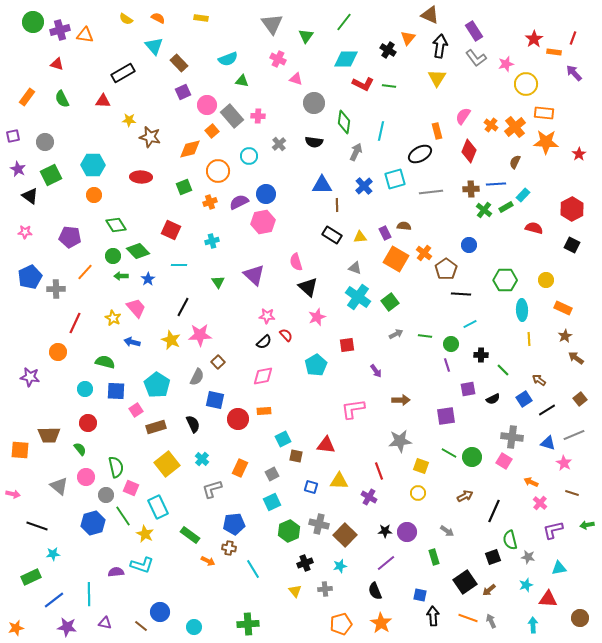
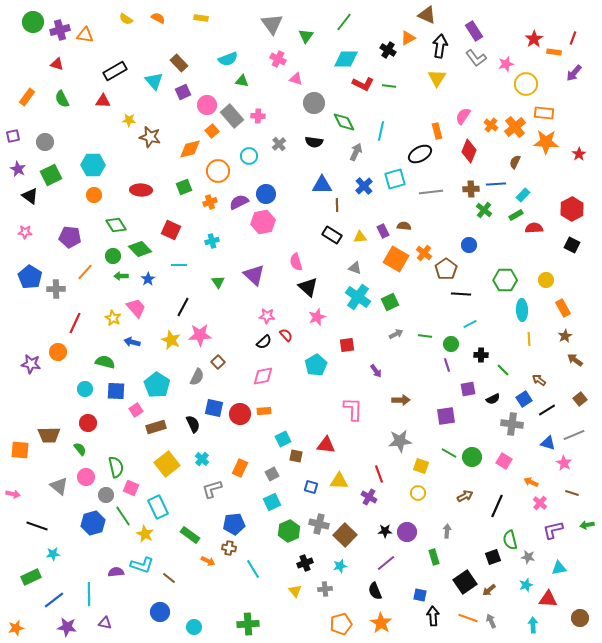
brown triangle at (430, 15): moved 3 px left
orange triangle at (408, 38): rotated 21 degrees clockwise
cyan triangle at (154, 46): moved 35 px down
black rectangle at (123, 73): moved 8 px left, 2 px up
purple arrow at (574, 73): rotated 96 degrees counterclockwise
green diamond at (344, 122): rotated 35 degrees counterclockwise
red ellipse at (141, 177): moved 13 px down
green rectangle at (506, 207): moved 10 px right, 8 px down
red semicircle at (534, 228): rotated 18 degrees counterclockwise
purple rectangle at (385, 233): moved 2 px left, 2 px up
green diamond at (138, 251): moved 2 px right, 2 px up
blue pentagon at (30, 277): rotated 15 degrees counterclockwise
green square at (390, 302): rotated 12 degrees clockwise
orange rectangle at (563, 308): rotated 36 degrees clockwise
brown arrow at (576, 358): moved 1 px left, 2 px down
purple star at (30, 377): moved 1 px right, 13 px up
blue square at (215, 400): moved 1 px left, 8 px down
pink L-shape at (353, 409): rotated 100 degrees clockwise
red circle at (238, 419): moved 2 px right, 5 px up
gray cross at (512, 437): moved 13 px up
red line at (379, 471): moved 3 px down
black line at (494, 511): moved 3 px right, 5 px up
gray arrow at (447, 531): rotated 120 degrees counterclockwise
brown line at (141, 626): moved 28 px right, 48 px up
